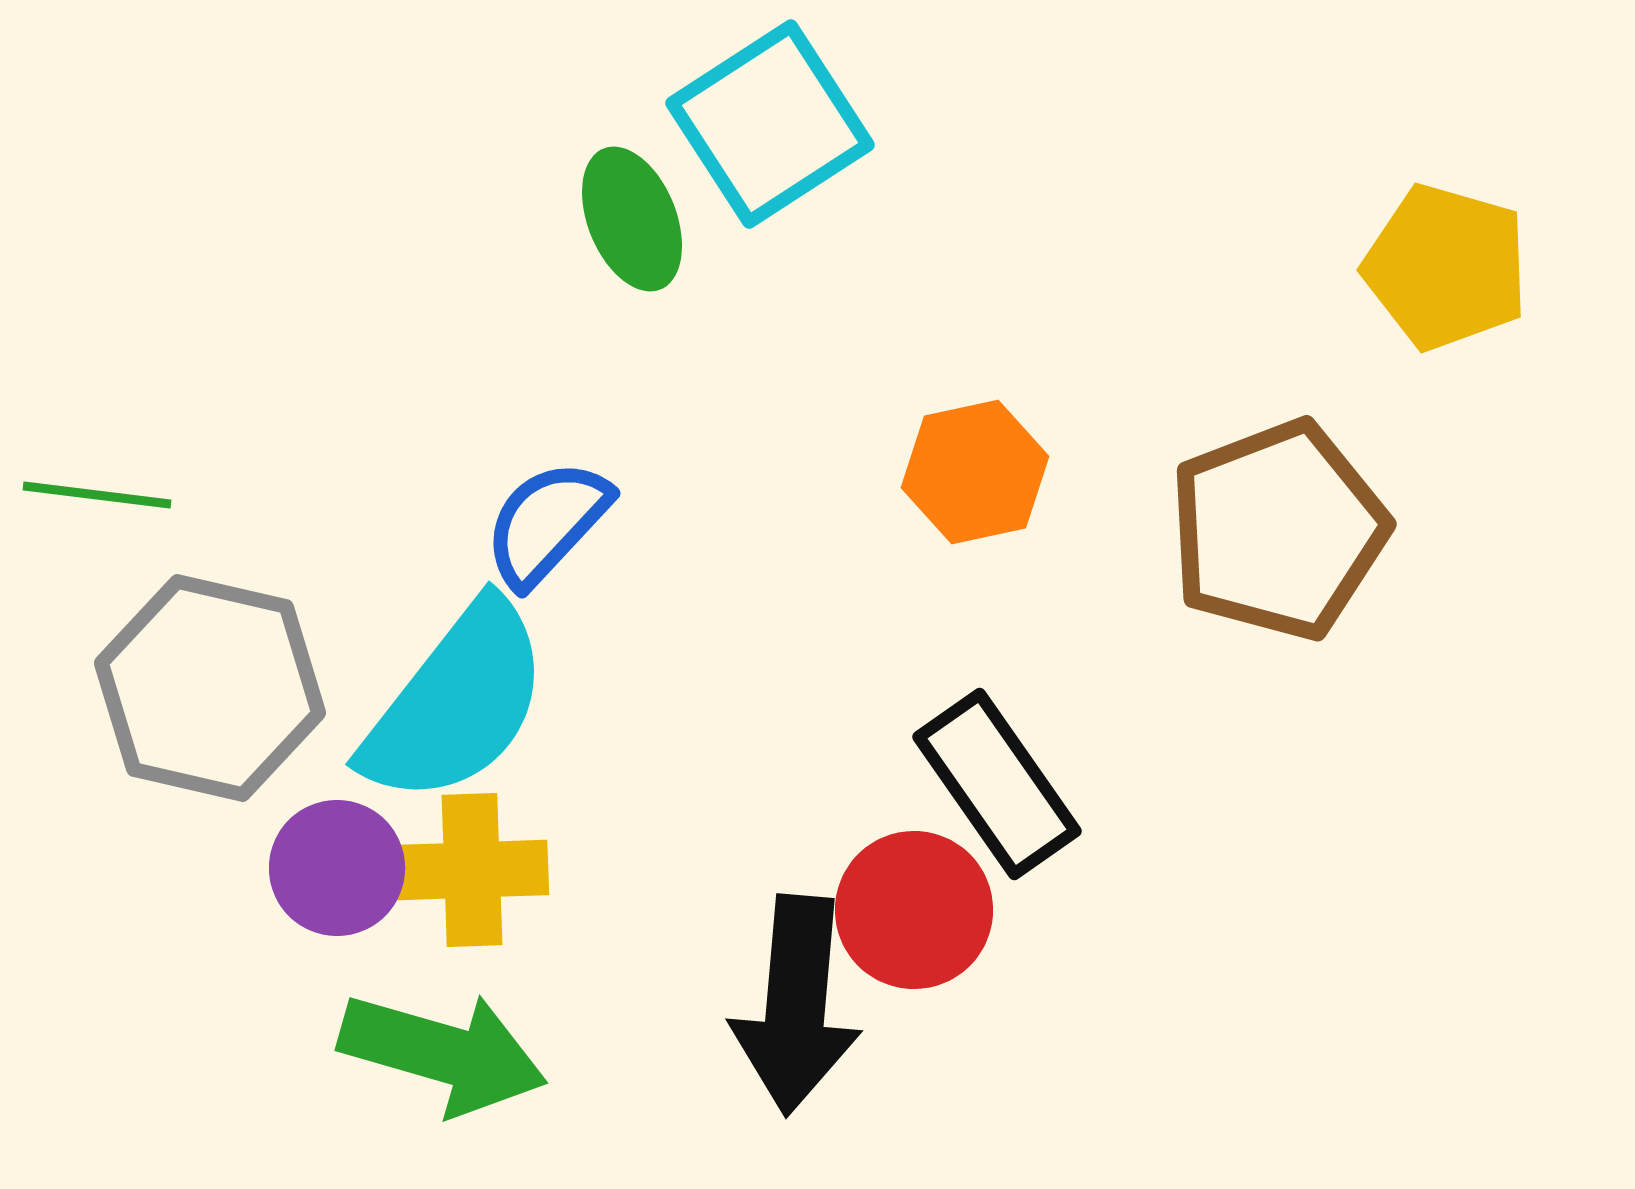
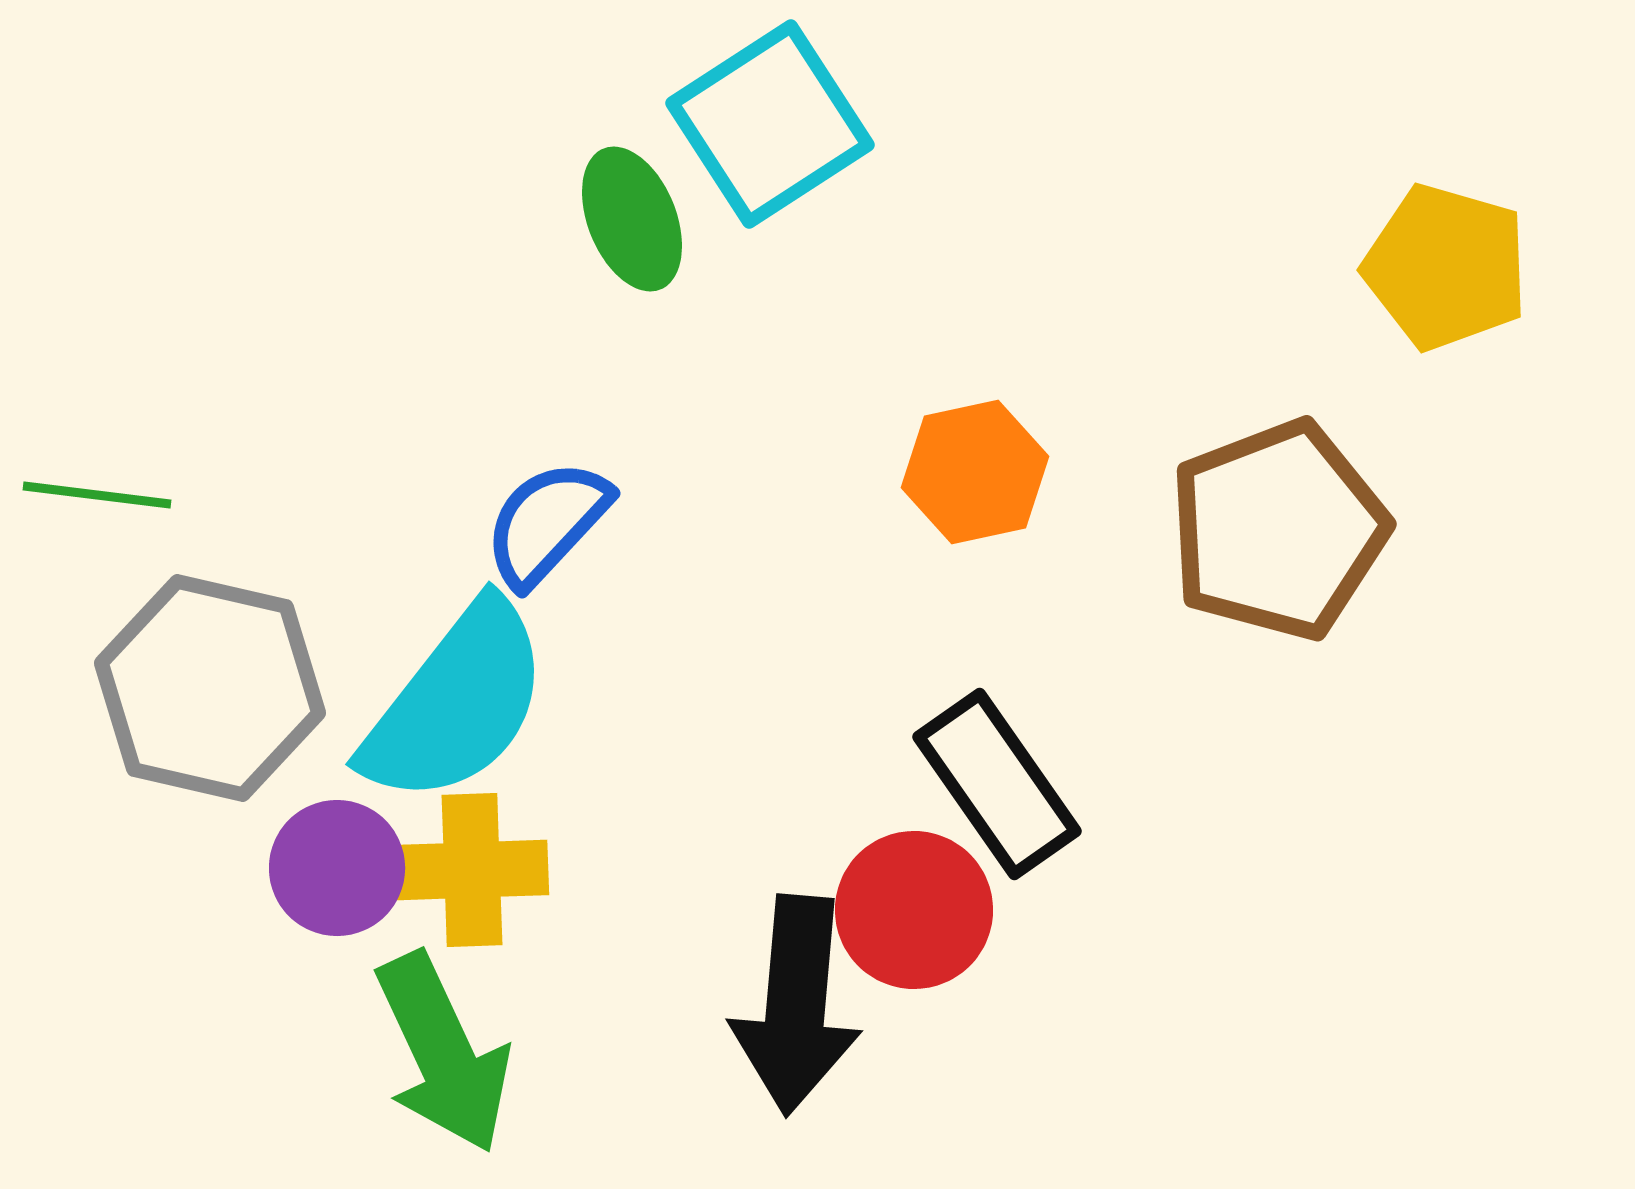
green arrow: rotated 49 degrees clockwise
